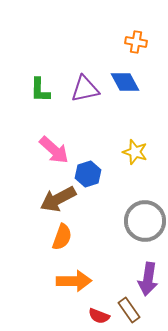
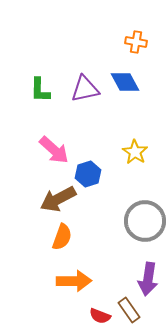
yellow star: rotated 15 degrees clockwise
red semicircle: moved 1 px right
